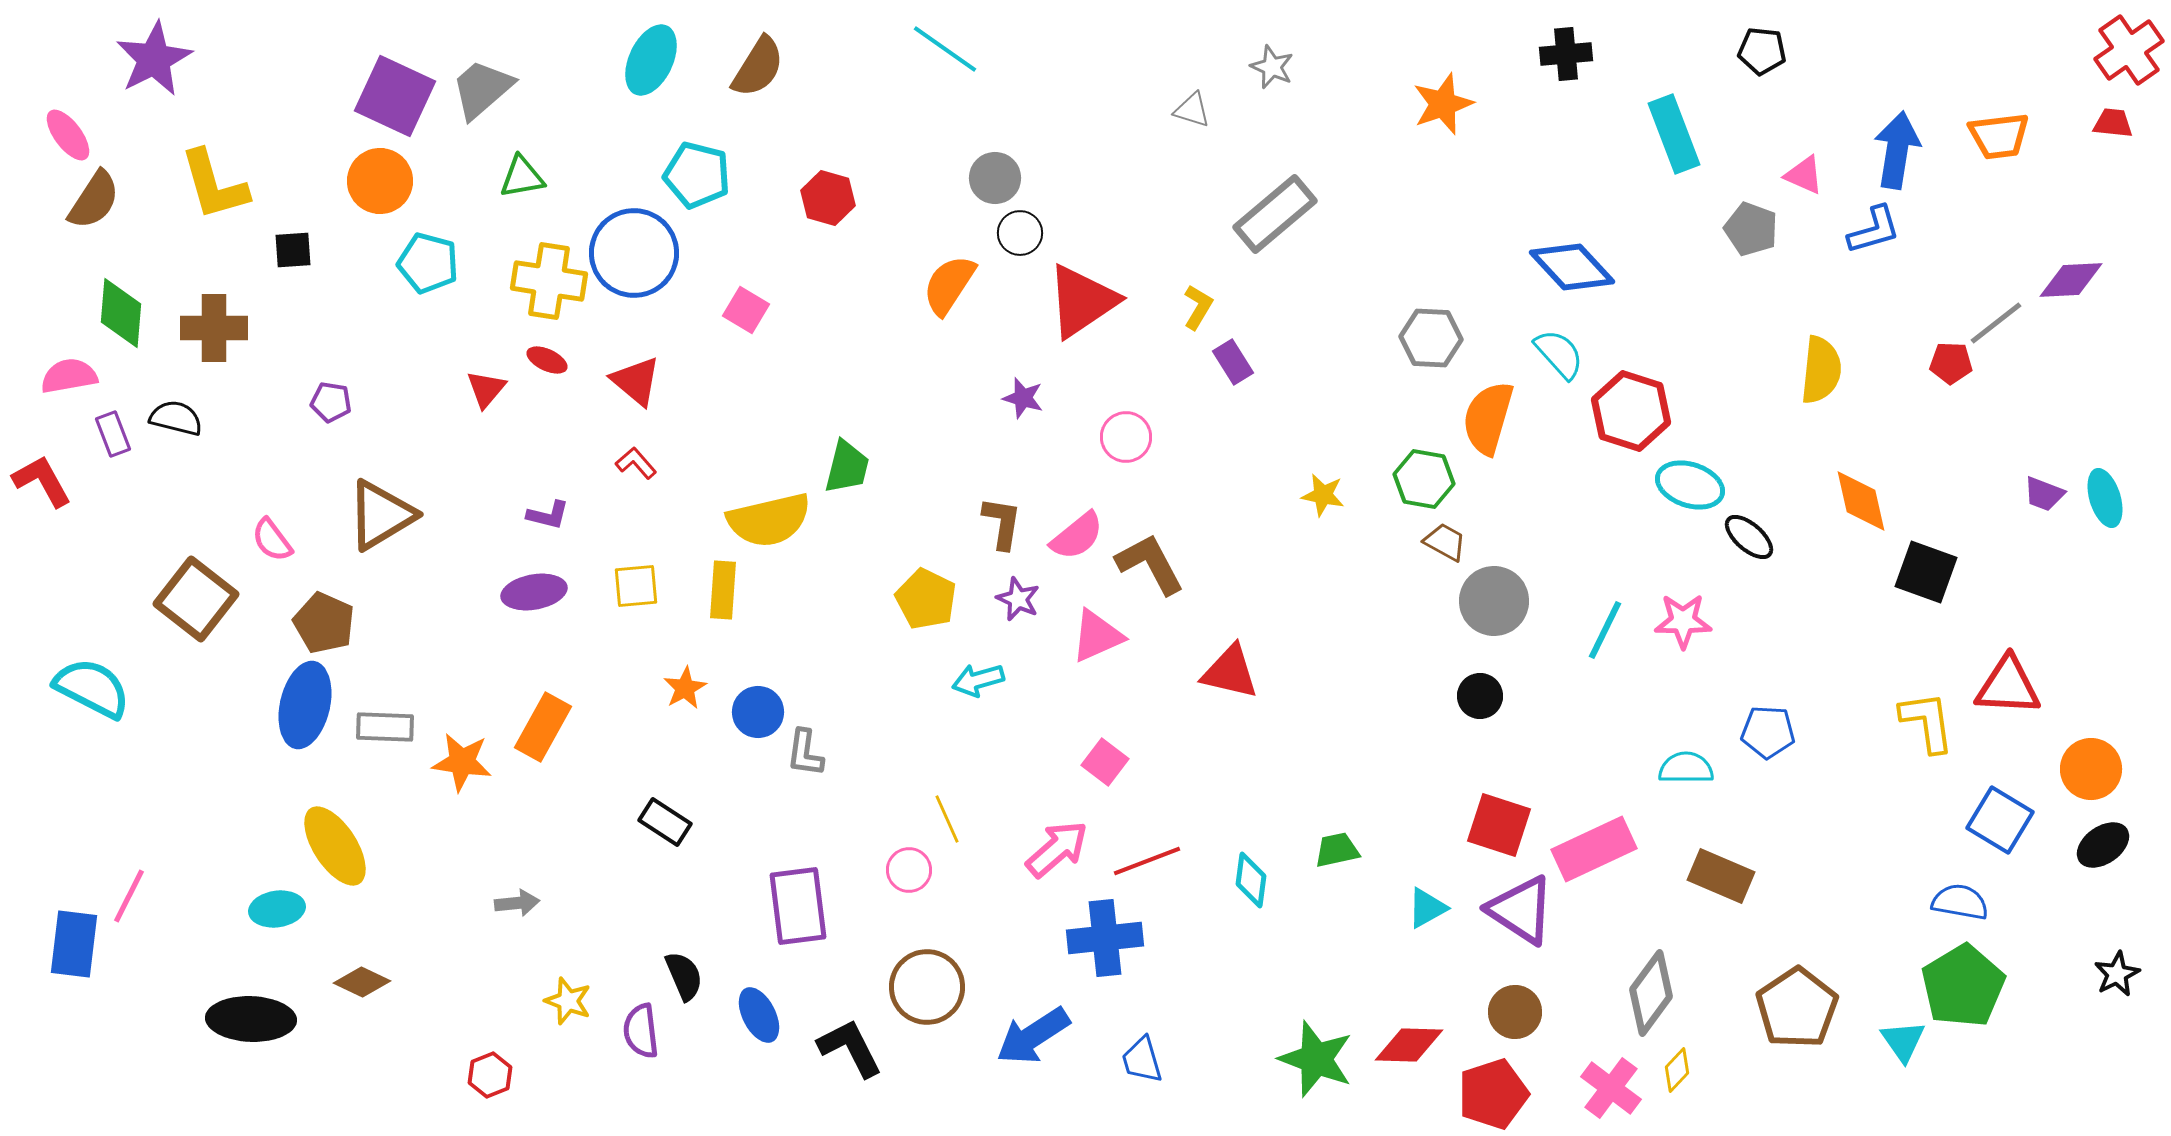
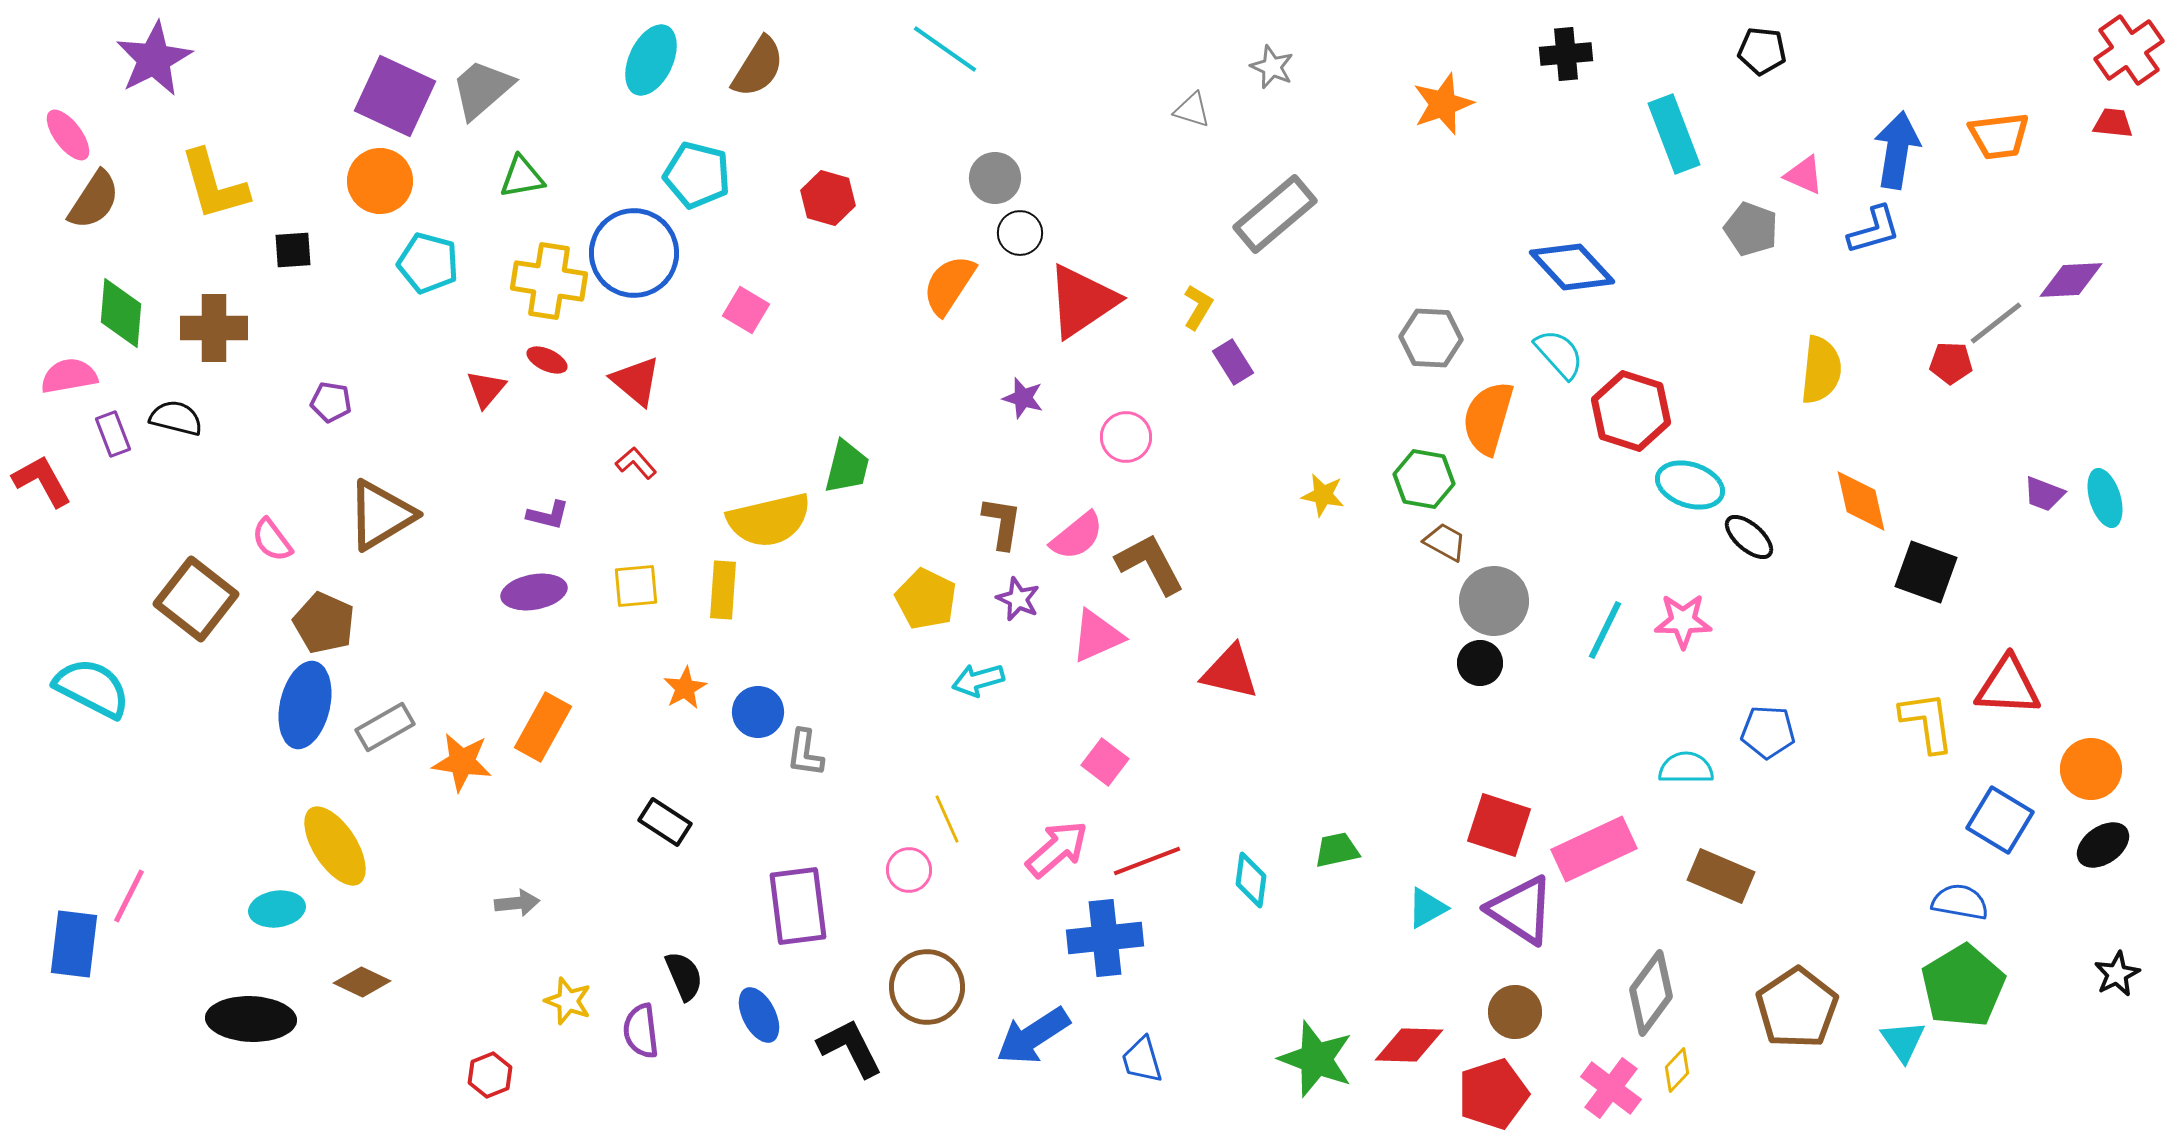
black circle at (1480, 696): moved 33 px up
gray rectangle at (385, 727): rotated 32 degrees counterclockwise
